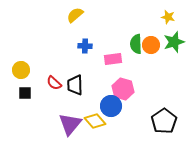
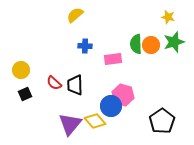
pink hexagon: moved 6 px down
black square: moved 1 px down; rotated 24 degrees counterclockwise
black pentagon: moved 2 px left
